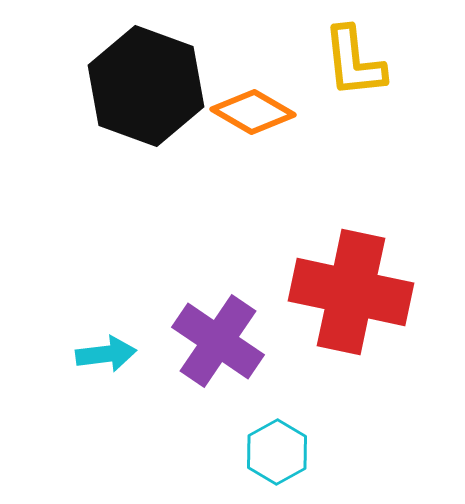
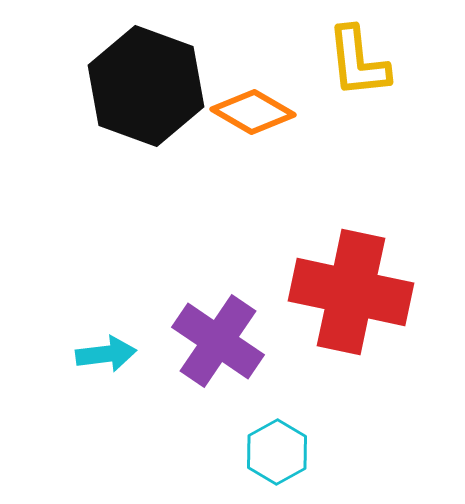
yellow L-shape: moved 4 px right
